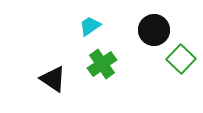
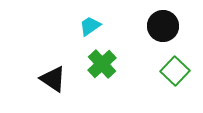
black circle: moved 9 px right, 4 px up
green square: moved 6 px left, 12 px down
green cross: rotated 8 degrees counterclockwise
